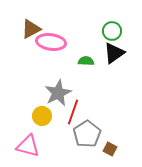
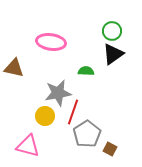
brown triangle: moved 17 px left, 39 px down; rotated 40 degrees clockwise
black triangle: moved 1 px left, 1 px down
green semicircle: moved 10 px down
gray star: rotated 16 degrees clockwise
yellow circle: moved 3 px right
